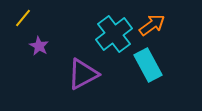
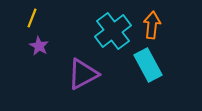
yellow line: moved 9 px right; rotated 18 degrees counterclockwise
orange arrow: rotated 48 degrees counterclockwise
cyan cross: moved 1 px left, 3 px up
